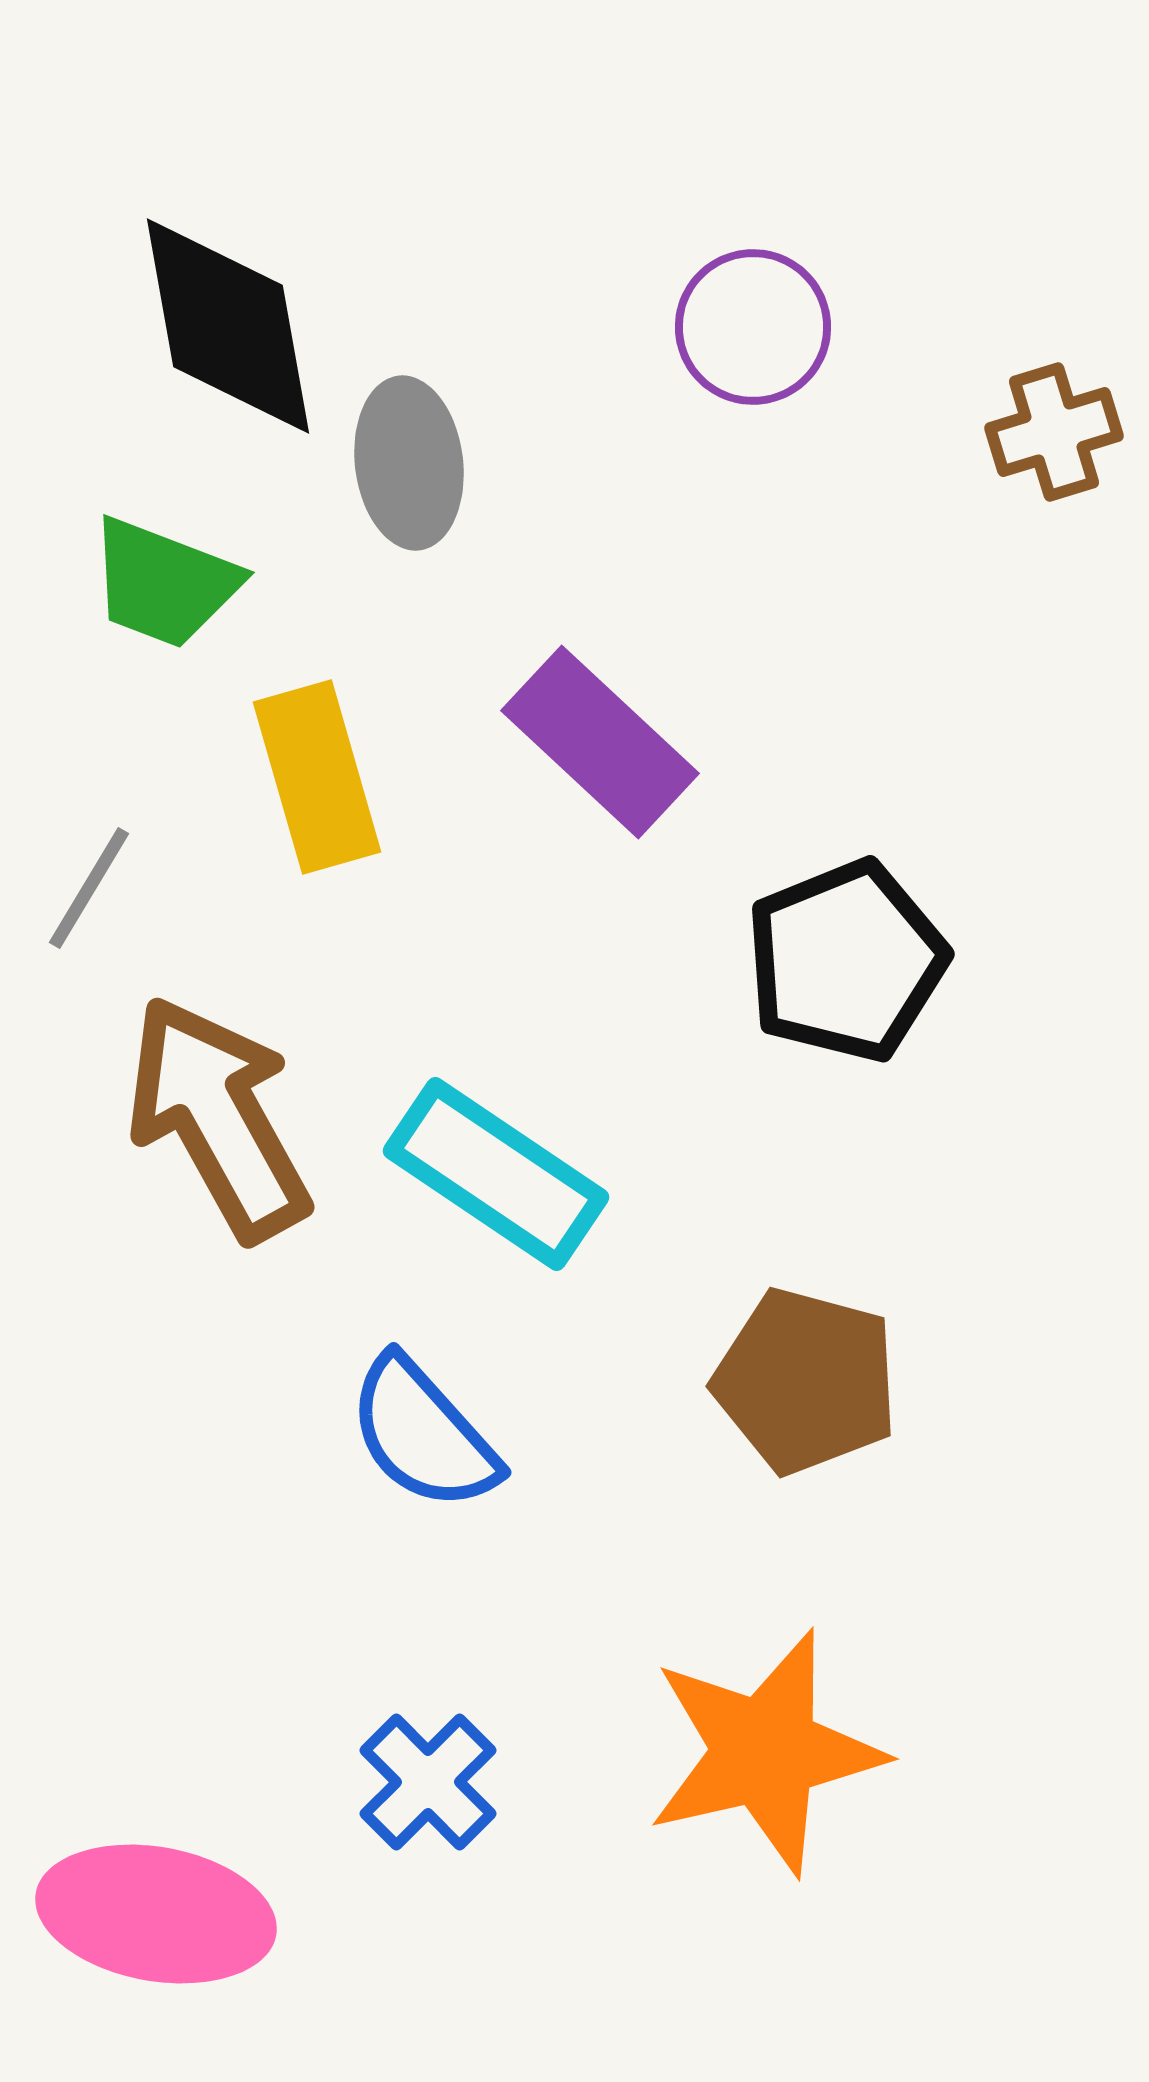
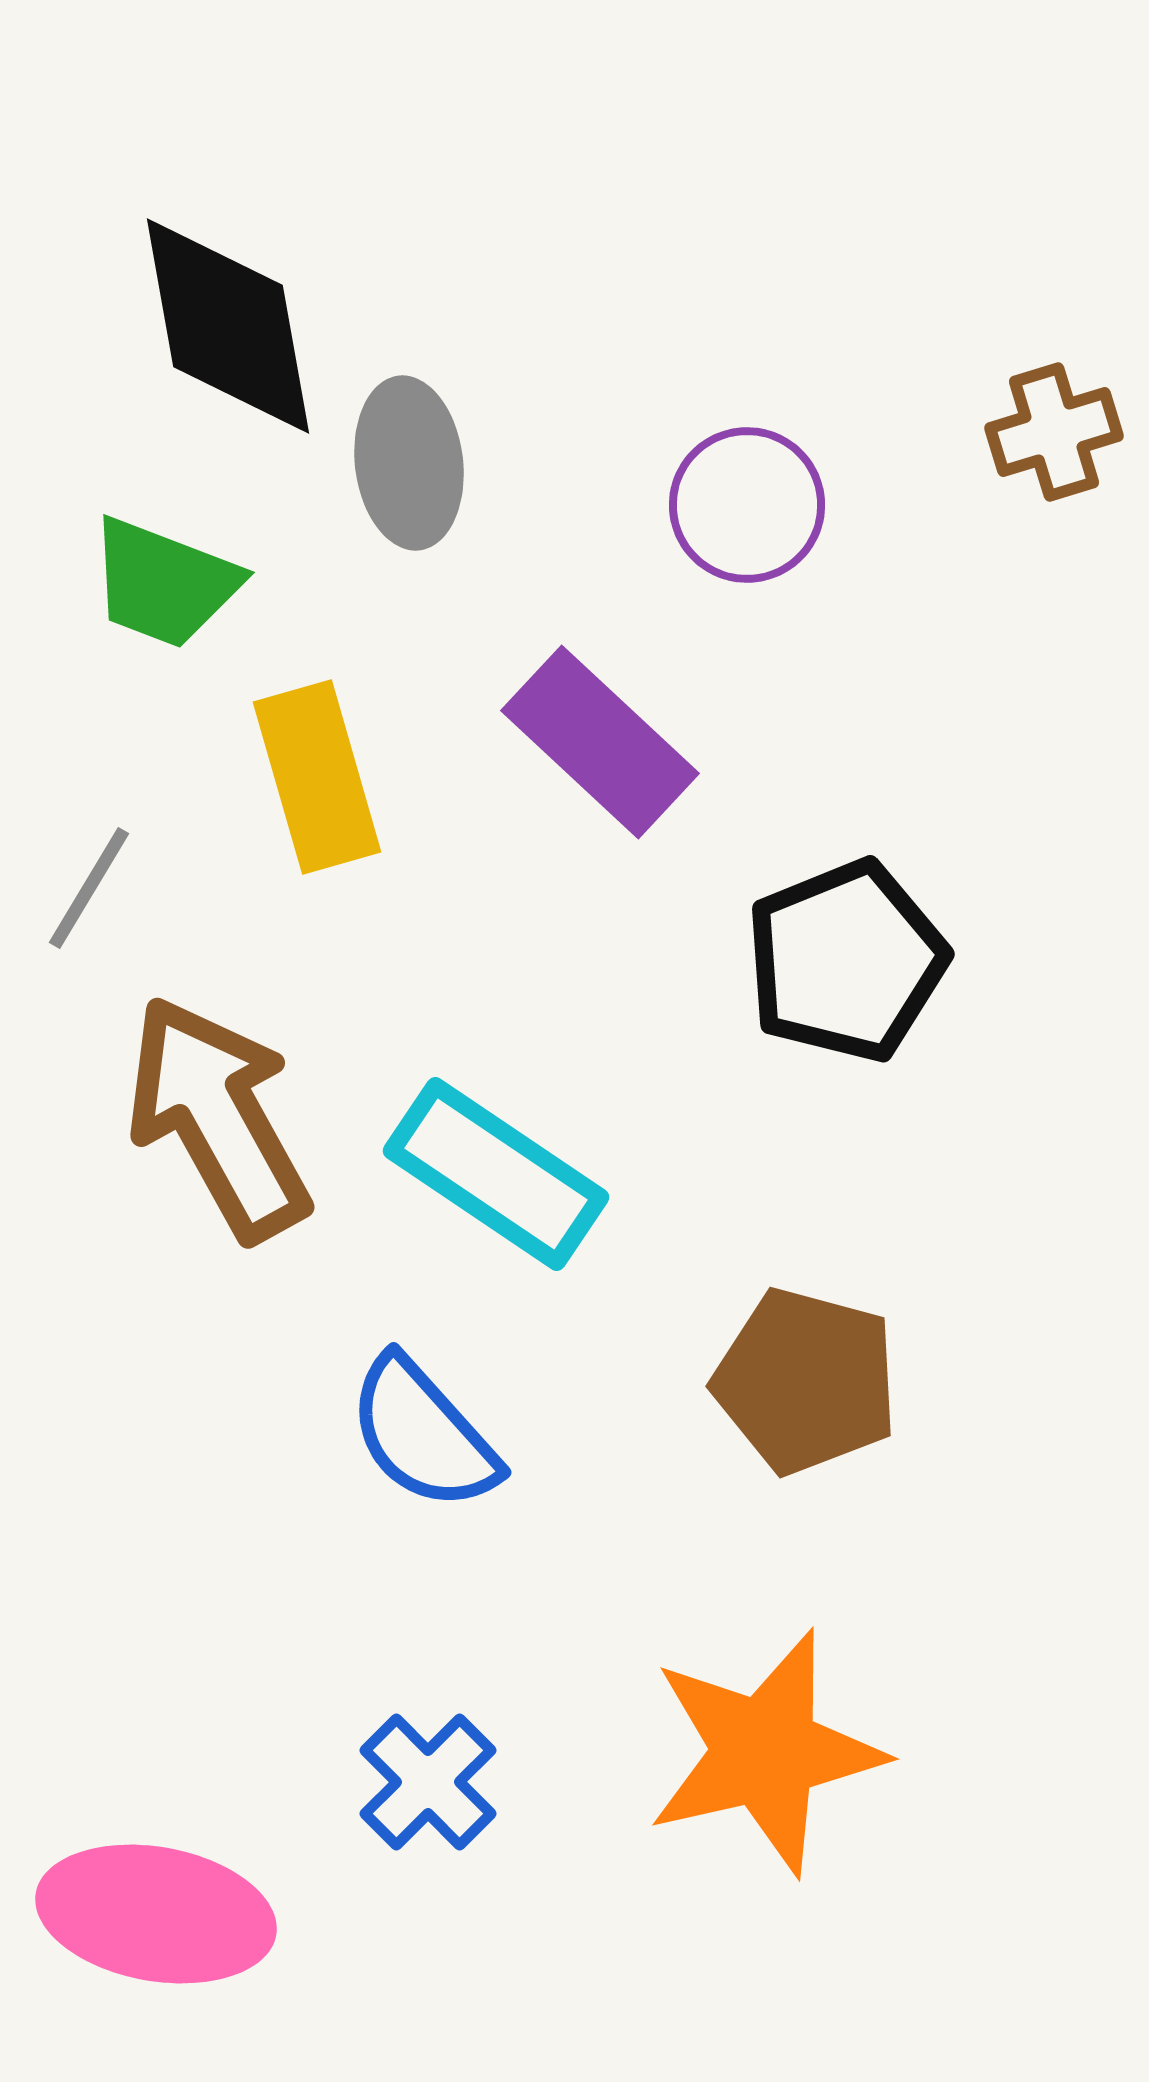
purple circle: moved 6 px left, 178 px down
